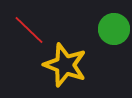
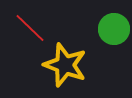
red line: moved 1 px right, 2 px up
